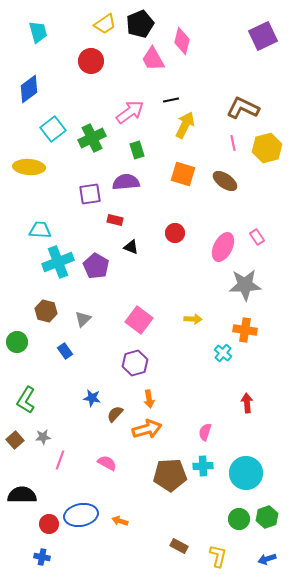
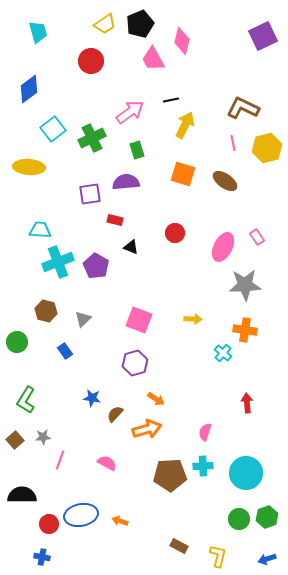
pink square at (139, 320): rotated 16 degrees counterclockwise
orange arrow at (149, 399): moved 7 px right; rotated 48 degrees counterclockwise
